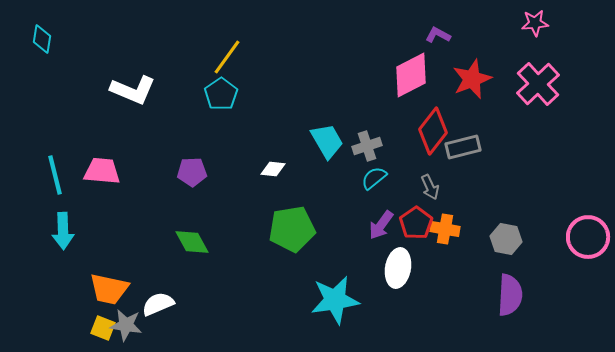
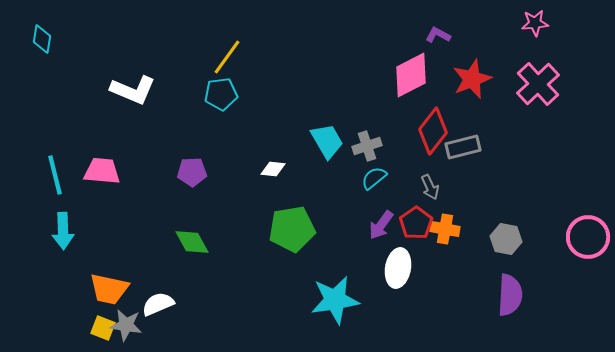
cyan pentagon: rotated 28 degrees clockwise
